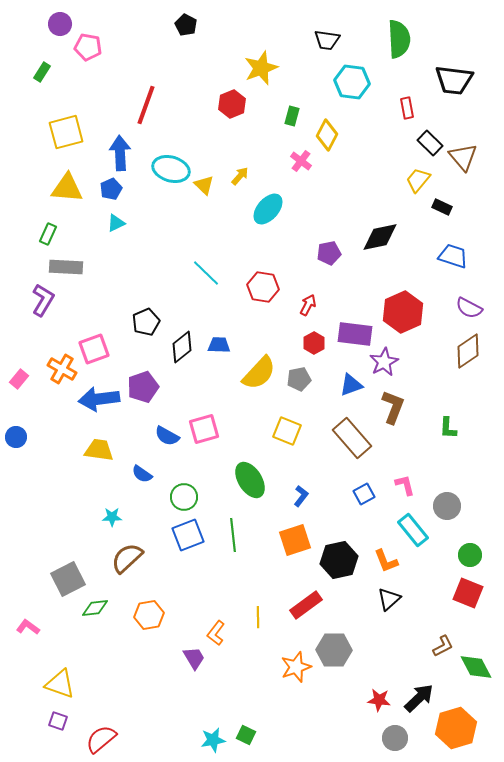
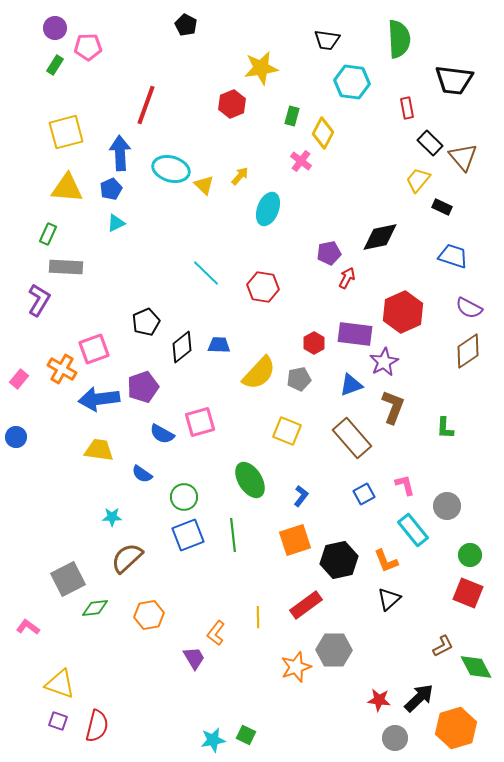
purple circle at (60, 24): moved 5 px left, 4 px down
pink pentagon at (88, 47): rotated 12 degrees counterclockwise
yellow star at (261, 68): rotated 12 degrees clockwise
green rectangle at (42, 72): moved 13 px right, 7 px up
yellow diamond at (327, 135): moved 4 px left, 2 px up
cyan ellipse at (268, 209): rotated 20 degrees counterclockwise
purple L-shape at (43, 300): moved 4 px left
red arrow at (308, 305): moved 39 px right, 27 px up
green L-shape at (448, 428): moved 3 px left
pink square at (204, 429): moved 4 px left, 7 px up
blue semicircle at (167, 436): moved 5 px left, 2 px up
red semicircle at (101, 739): moved 4 px left, 13 px up; rotated 144 degrees clockwise
